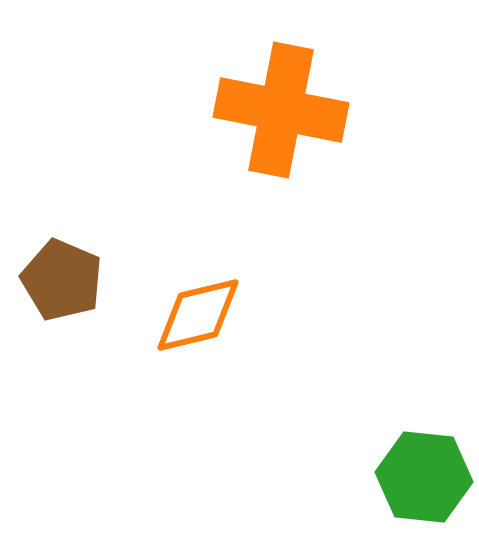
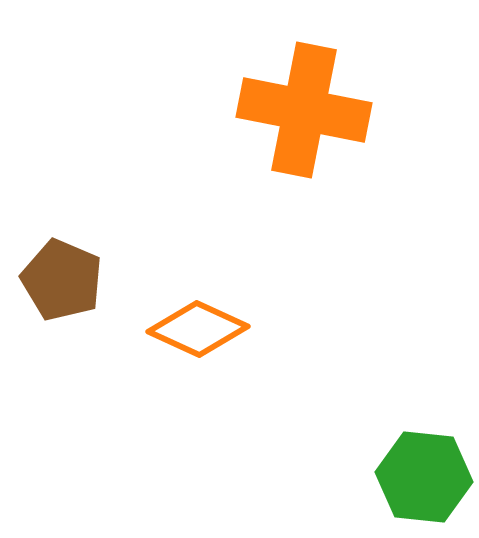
orange cross: moved 23 px right
orange diamond: moved 14 px down; rotated 38 degrees clockwise
